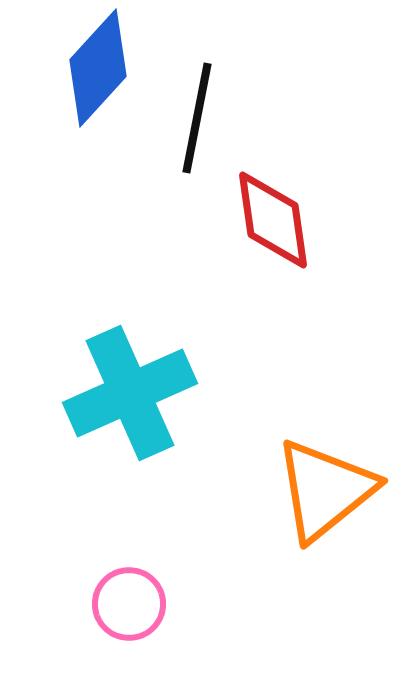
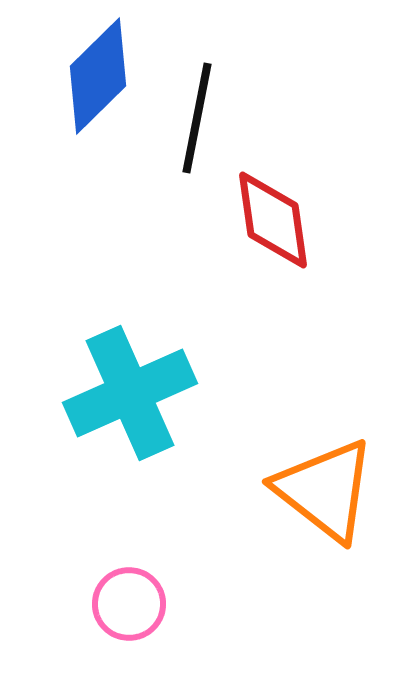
blue diamond: moved 8 px down; rotated 3 degrees clockwise
orange triangle: rotated 43 degrees counterclockwise
